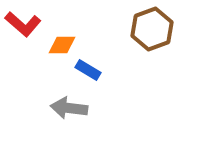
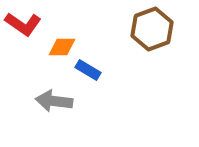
red L-shape: rotated 6 degrees counterclockwise
orange diamond: moved 2 px down
gray arrow: moved 15 px left, 7 px up
